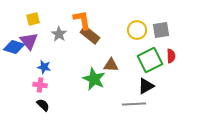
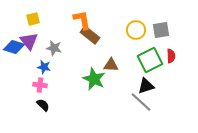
yellow circle: moved 1 px left
gray star: moved 5 px left, 14 px down; rotated 21 degrees counterclockwise
black triangle: rotated 12 degrees clockwise
gray line: moved 7 px right, 2 px up; rotated 45 degrees clockwise
